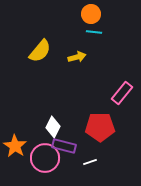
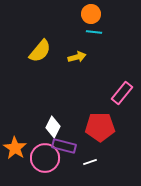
orange star: moved 2 px down
